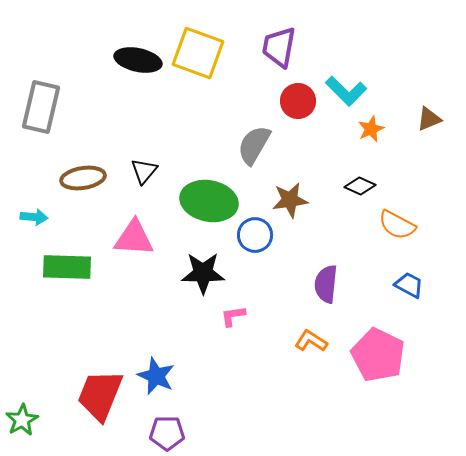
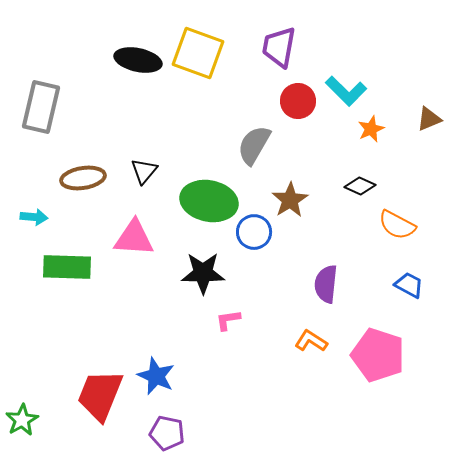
brown star: rotated 24 degrees counterclockwise
blue circle: moved 1 px left, 3 px up
pink L-shape: moved 5 px left, 4 px down
pink pentagon: rotated 8 degrees counterclockwise
purple pentagon: rotated 12 degrees clockwise
